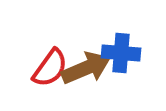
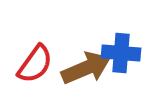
red semicircle: moved 15 px left, 4 px up
